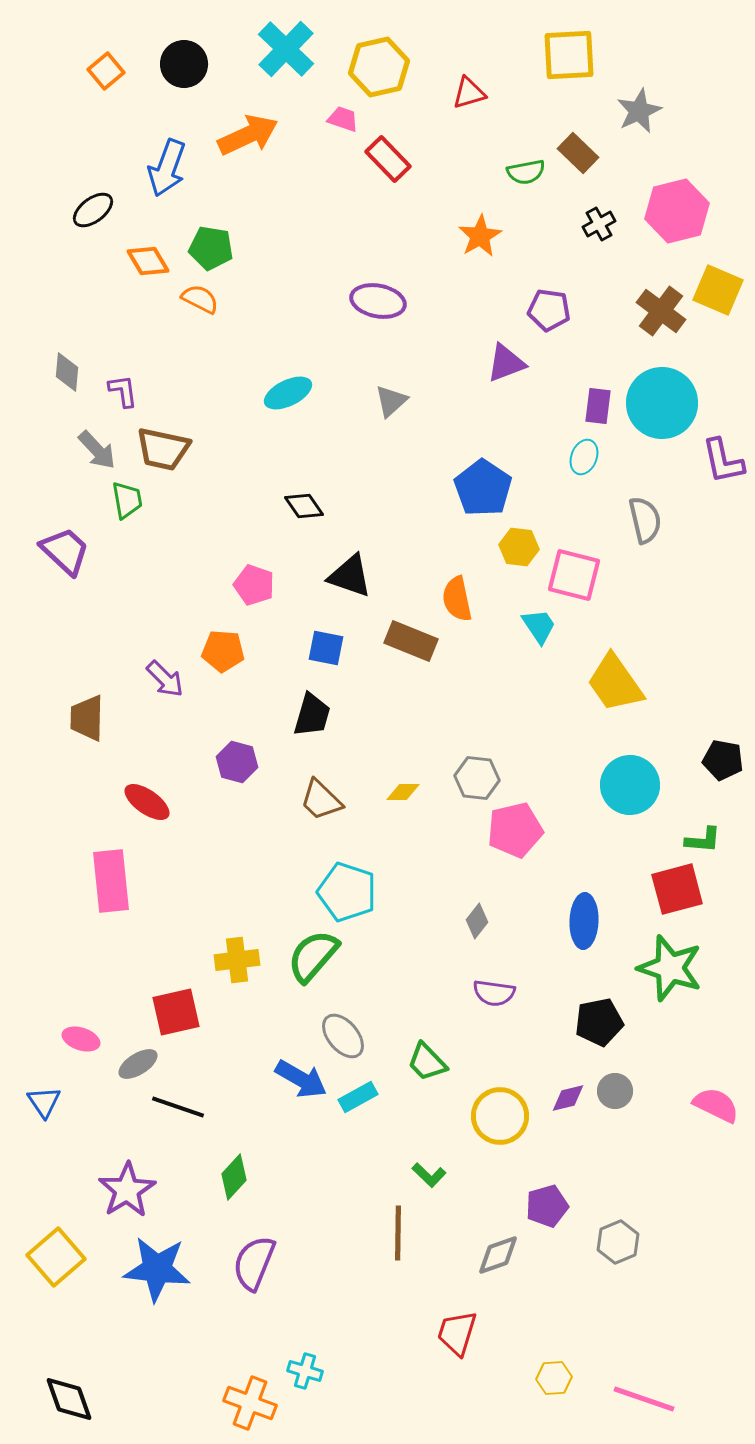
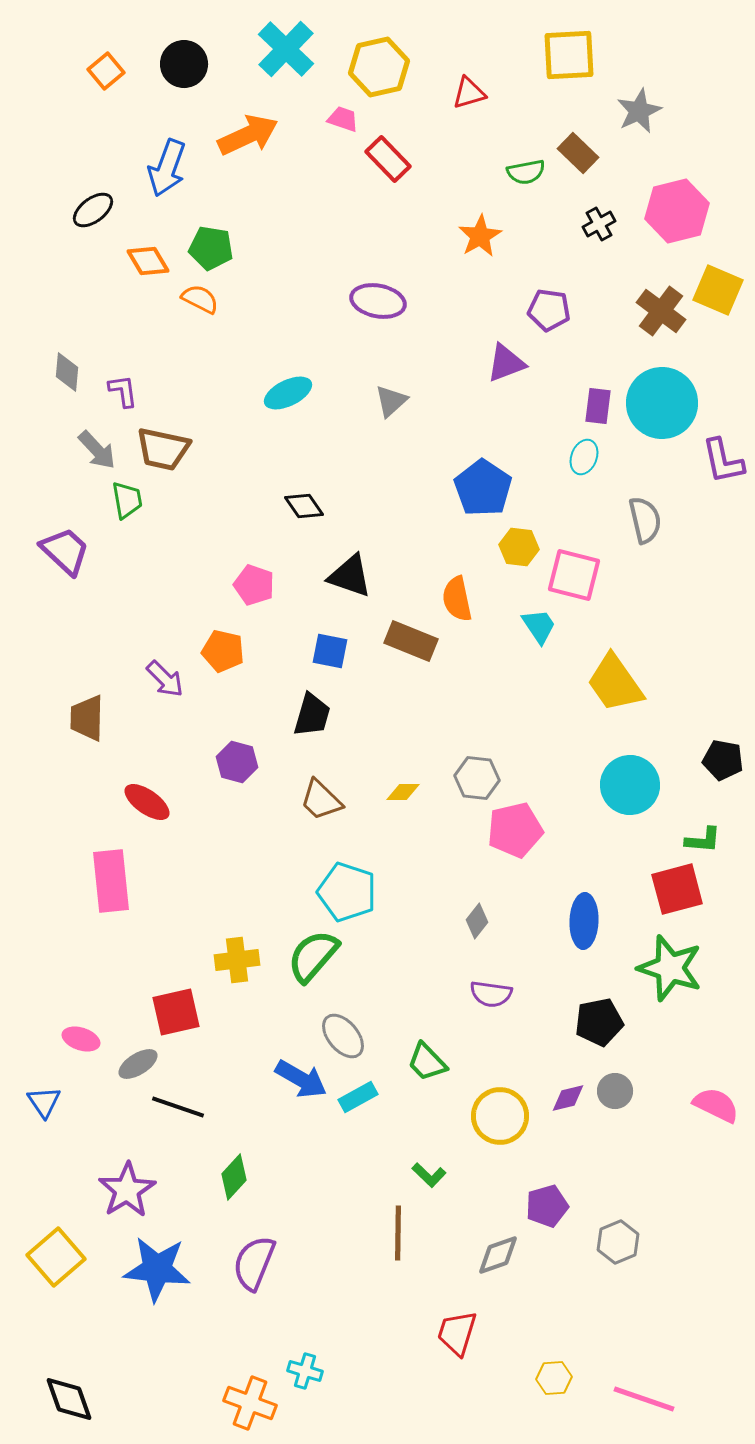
blue square at (326, 648): moved 4 px right, 3 px down
orange pentagon at (223, 651): rotated 9 degrees clockwise
purple semicircle at (494, 993): moved 3 px left, 1 px down
